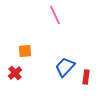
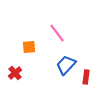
pink line: moved 2 px right, 18 px down; rotated 12 degrees counterclockwise
orange square: moved 4 px right, 4 px up
blue trapezoid: moved 1 px right, 2 px up
